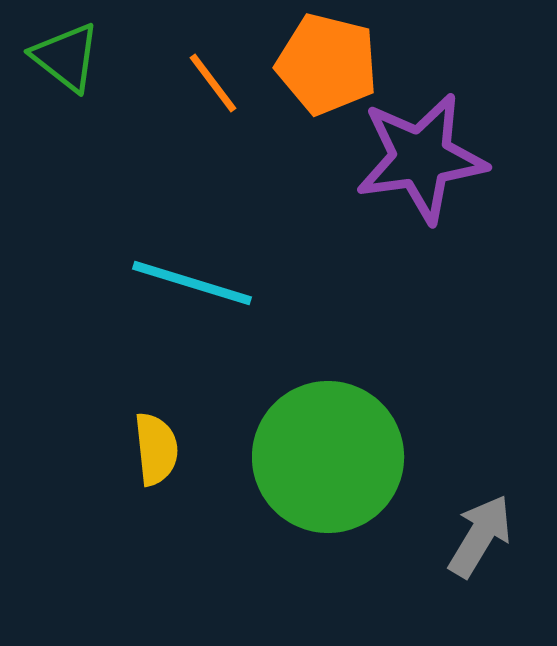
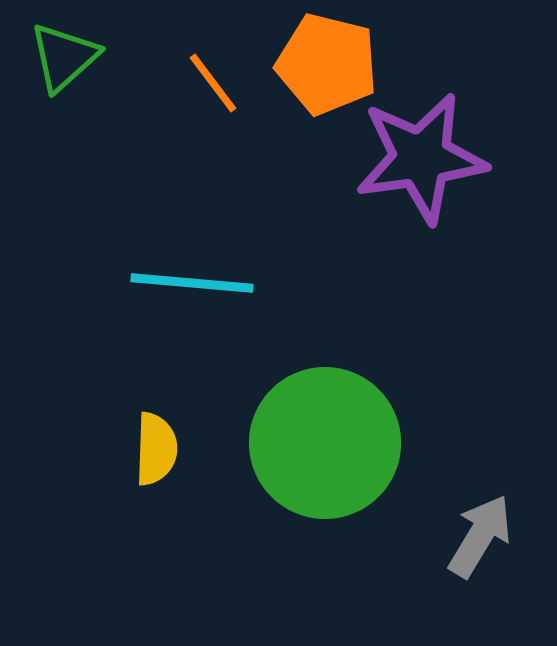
green triangle: moved 2 px left; rotated 40 degrees clockwise
cyan line: rotated 12 degrees counterclockwise
yellow semicircle: rotated 8 degrees clockwise
green circle: moved 3 px left, 14 px up
